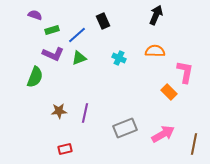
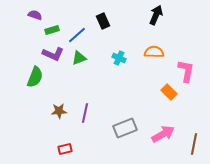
orange semicircle: moved 1 px left, 1 px down
pink L-shape: moved 1 px right, 1 px up
